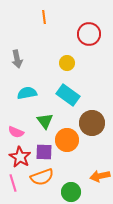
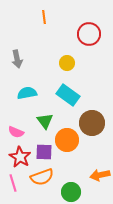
orange arrow: moved 1 px up
